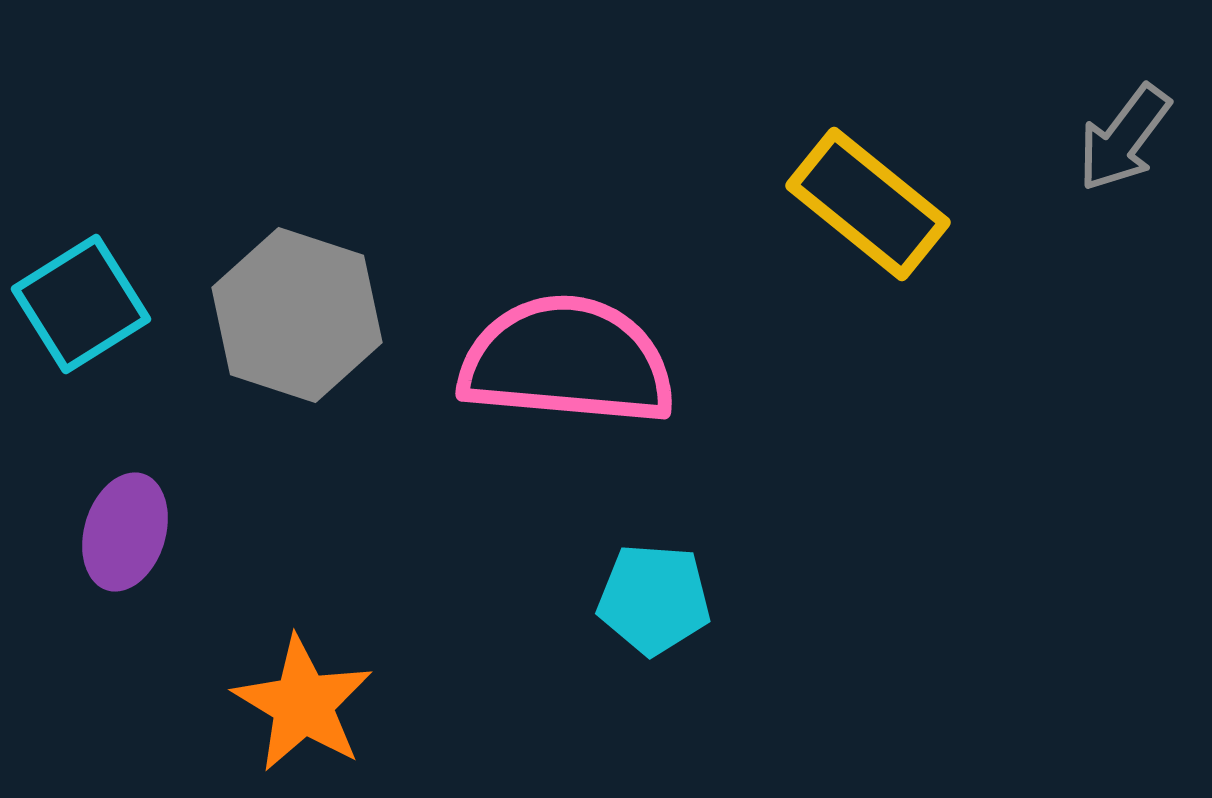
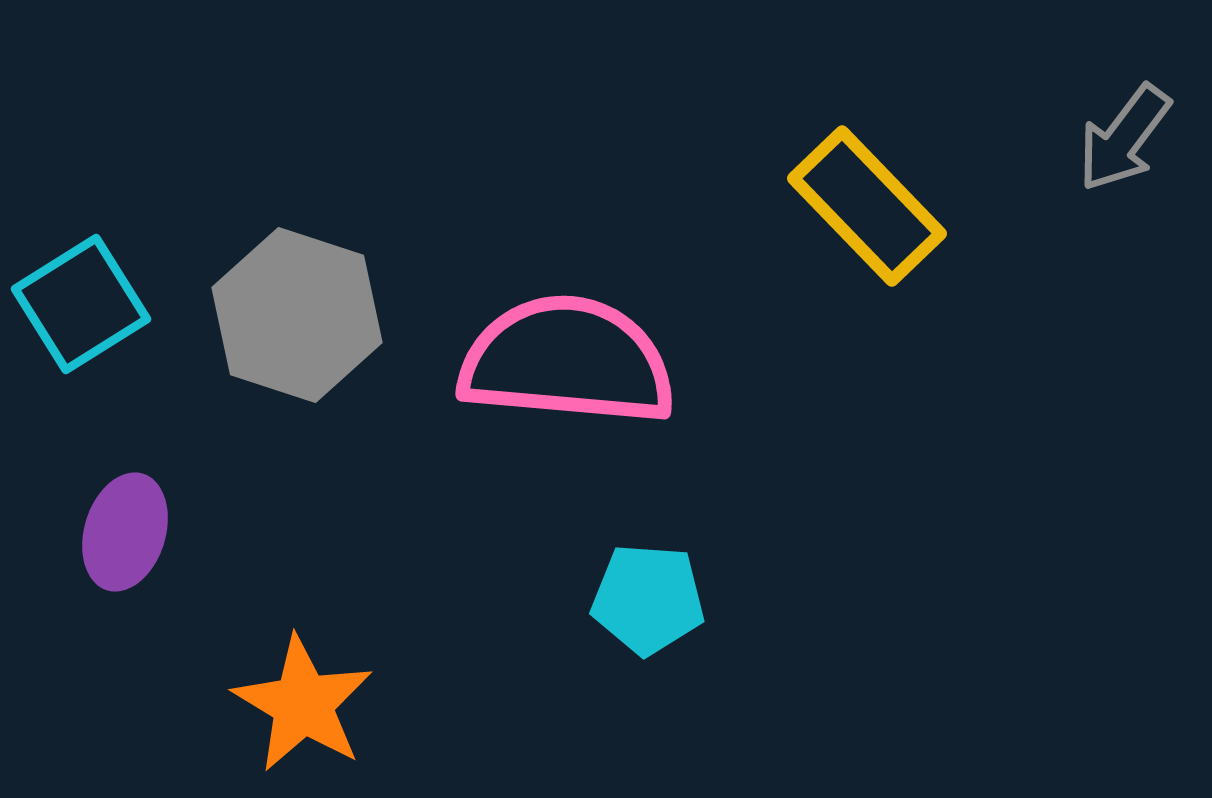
yellow rectangle: moved 1 px left, 2 px down; rotated 7 degrees clockwise
cyan pentagon: moved 6 px left
